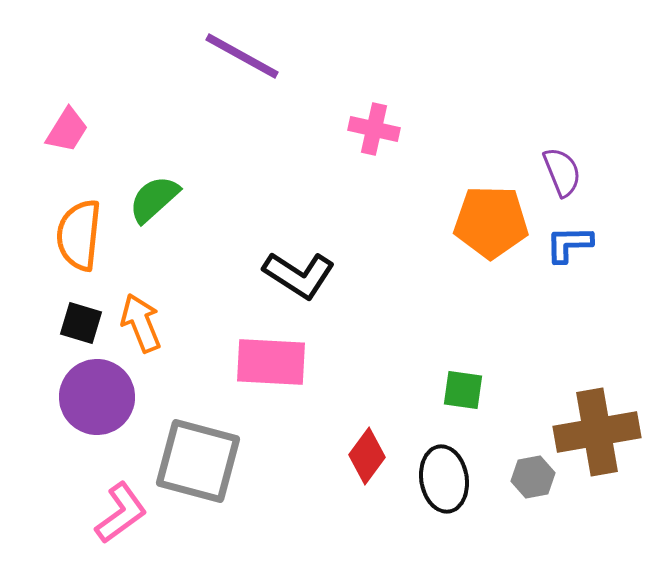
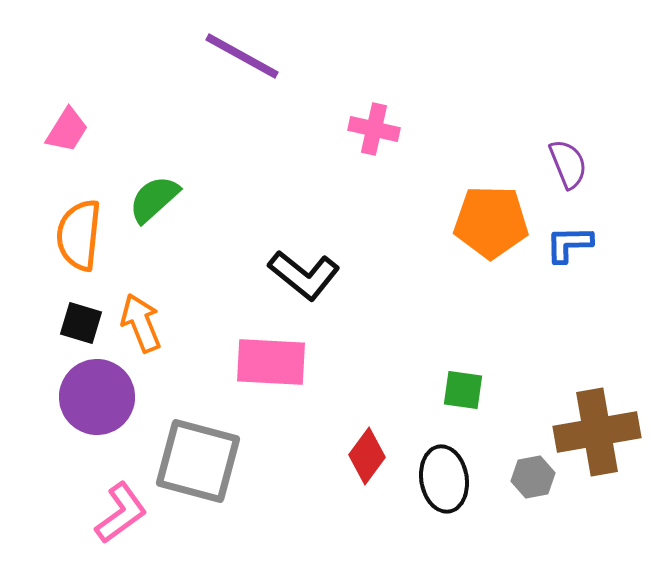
purple semicircle: moved 6 px right, 8 px up
black L-shape: moved 5 px right; rotated 6 degrees clockwise
